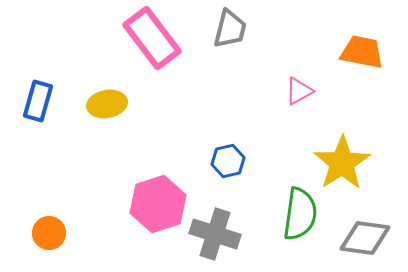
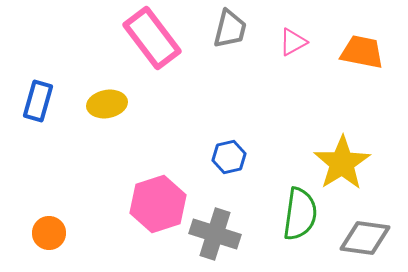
pink triangle: moved 6 px left, 49 px up
blue hexagon: moved 1 px right, 4 px up
